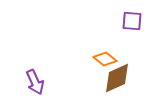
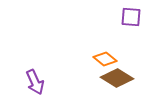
purple square: moved 1 px left, 4 px up
brown diamond: rotated 56 degrees clockwise
